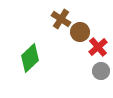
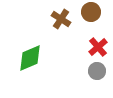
brown circle: moved 11 px right, 20 px up
green diamond: rotated 20 degrees clockwise
gray circle: moved 4 px left
